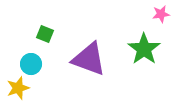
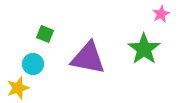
pink star: rotated 18 degrees counterclockwise
purple triangle: moved 1 px left, 1 px up; rotated 9 degrees counterclockwise
cyan circle: moved 2 px right
